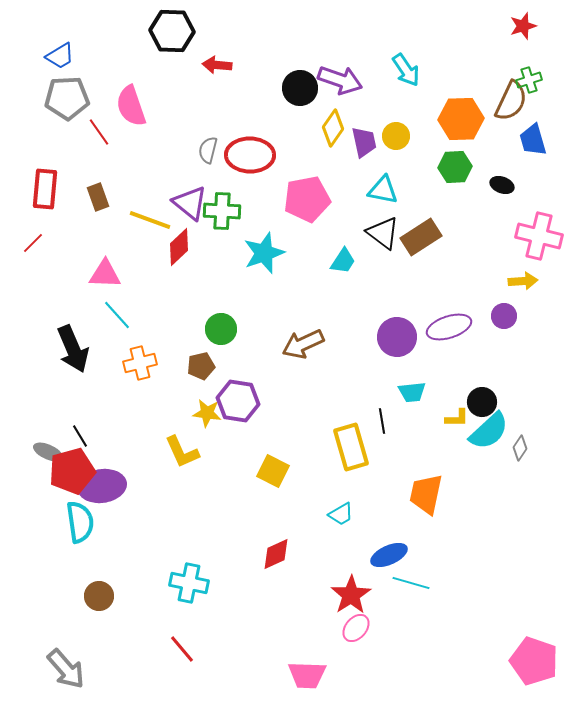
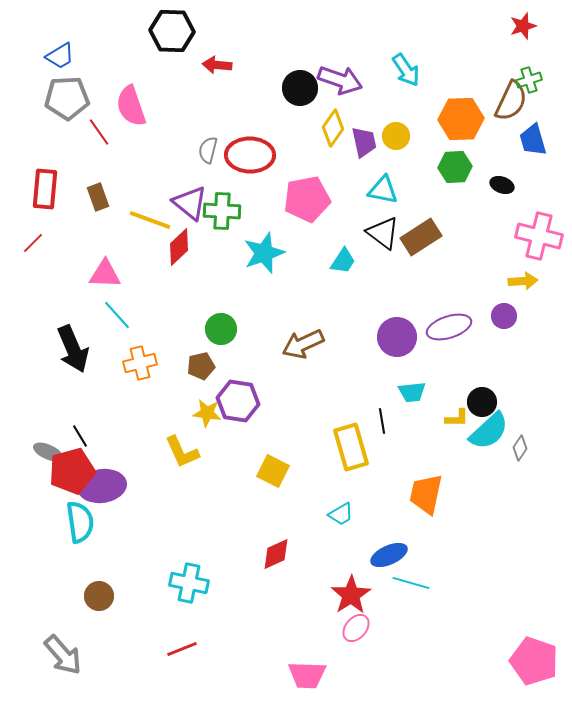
red line at (182, 649): rotated 72 degrees counterclockwise
gray arrow at (66, 669): moved 3 px left, 14 px up
